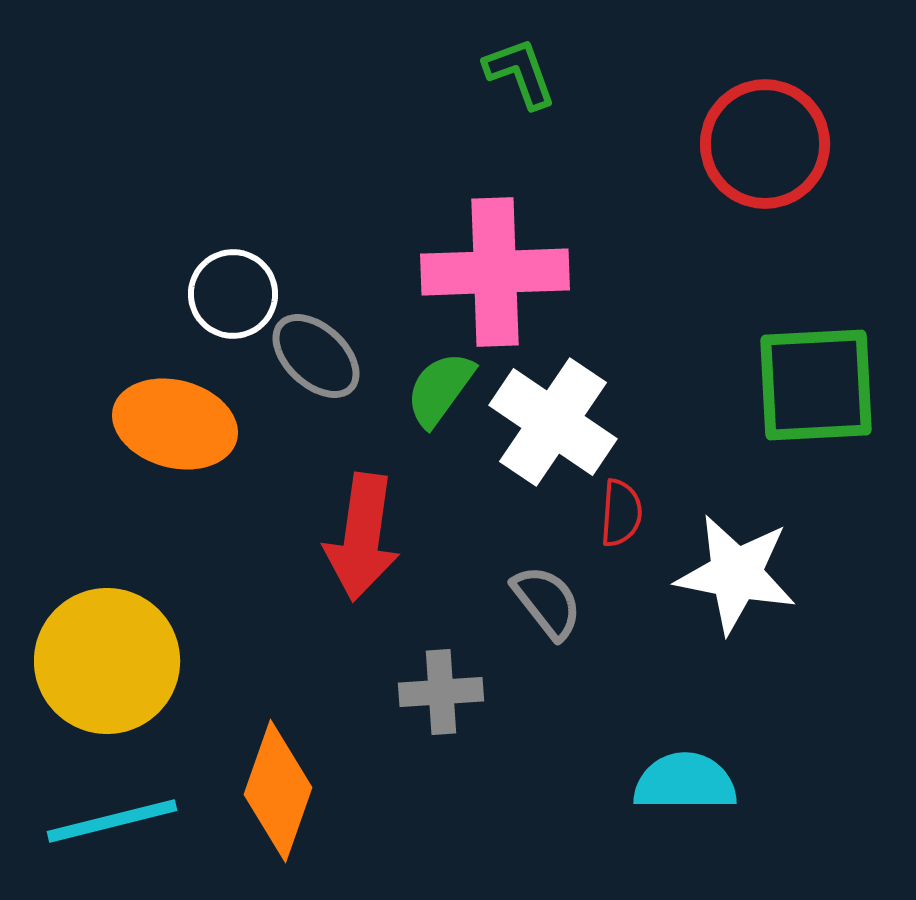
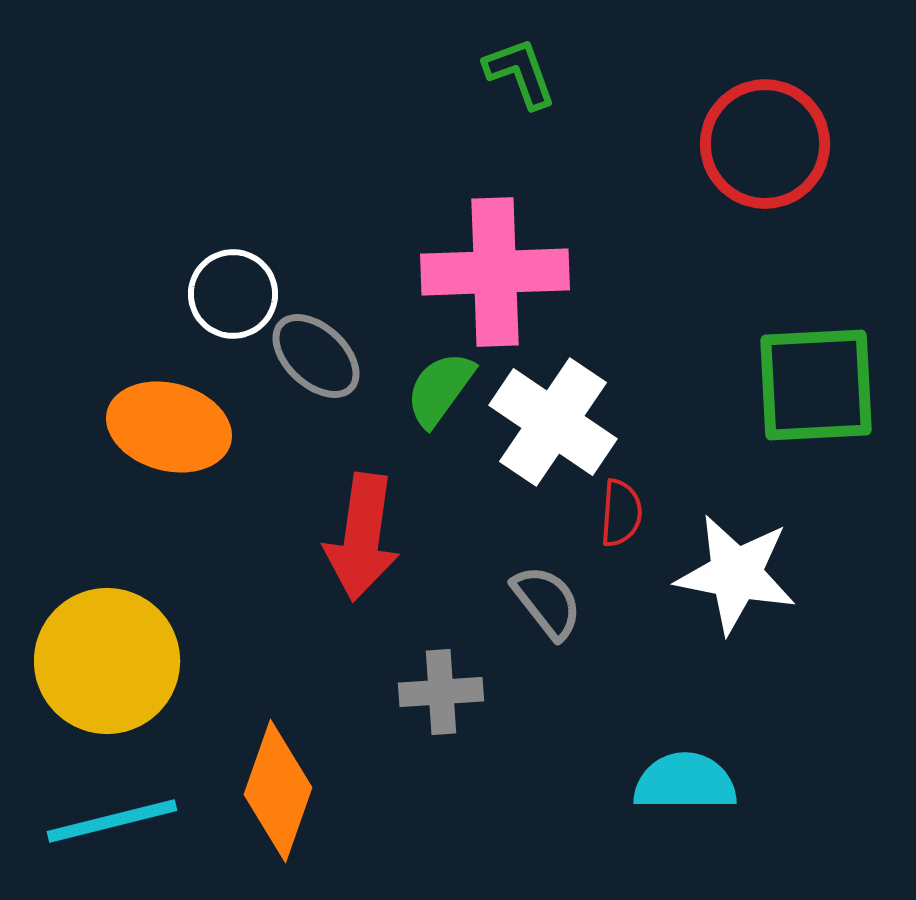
orange ellipse: moved 6 px left, 3 px down
